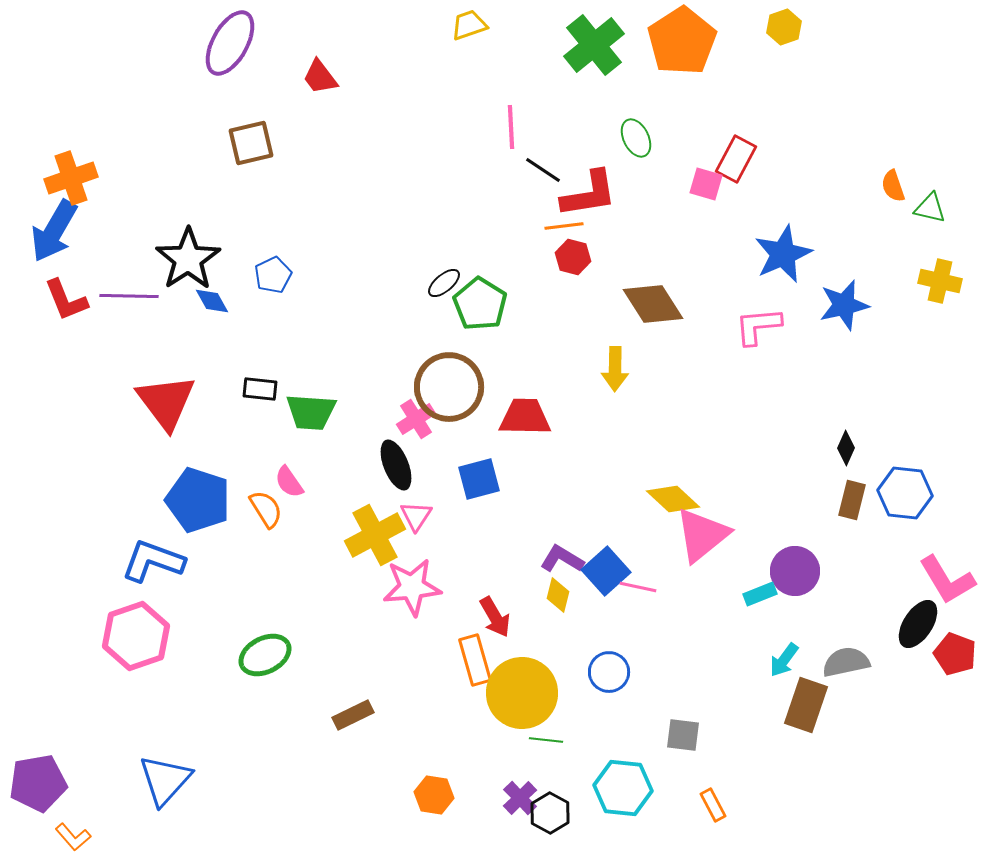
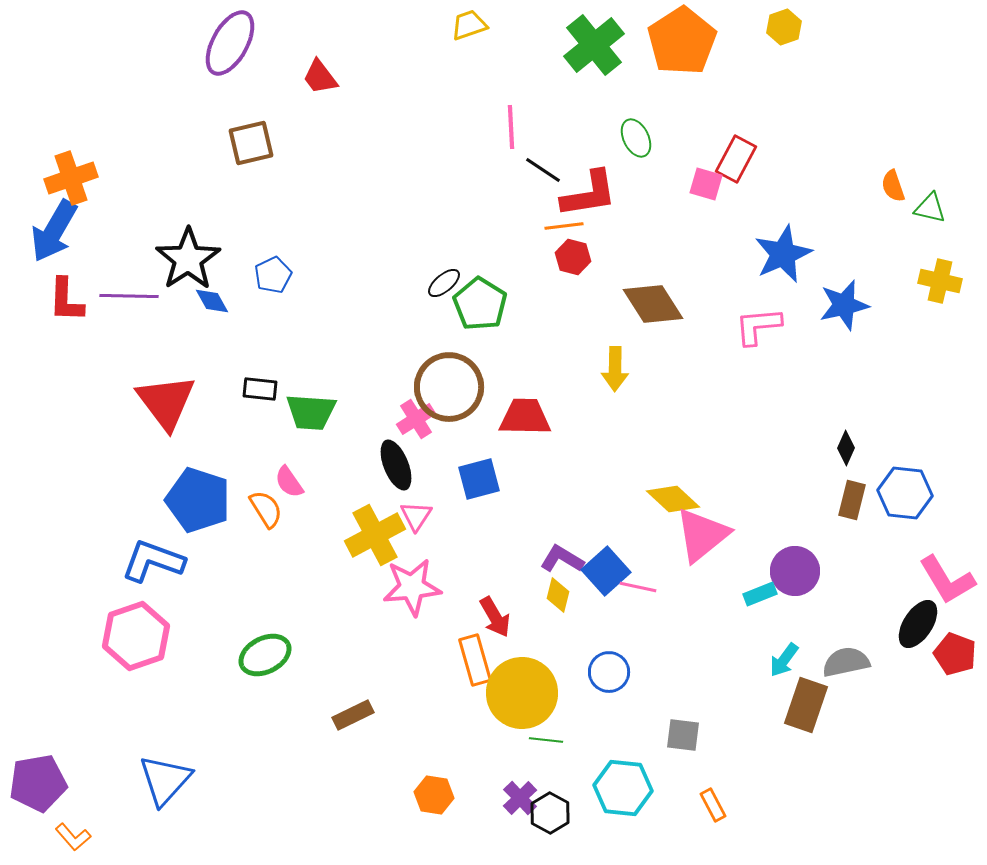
red L-shape at (66, 300): rotated 24 degrees clockwise
